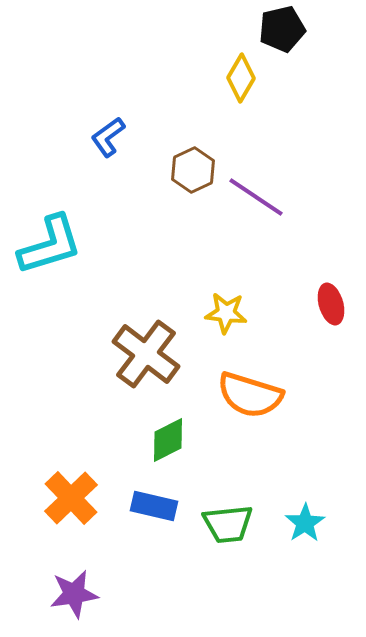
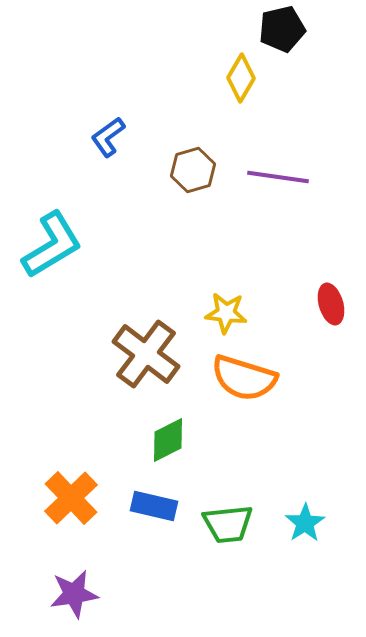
brown hexagon: rotated 9 degrees clockwise
purple line: moved 22 px right, 20 px up; rotated 26 degrees counterclockwise
cyan L-shape: moved 2 px right; rotated 14 degrees counterclockwise
orange semicircle: moved 6 px left, 17 px up
